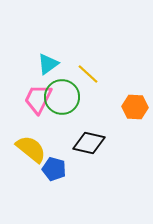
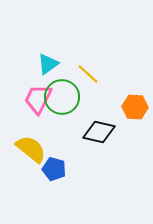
black diamond: moved 10 px right, 11 px up
